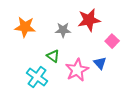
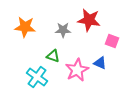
red star: rotated 20 degrees clockwise
pink square: rotated 24 degrees counterclockwise
green triangle: rotated 16 degrees counterclockwise
blue triangle: rotated 24 degrees counterclockwise
